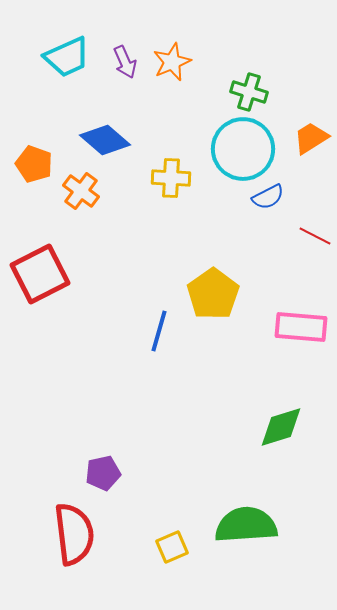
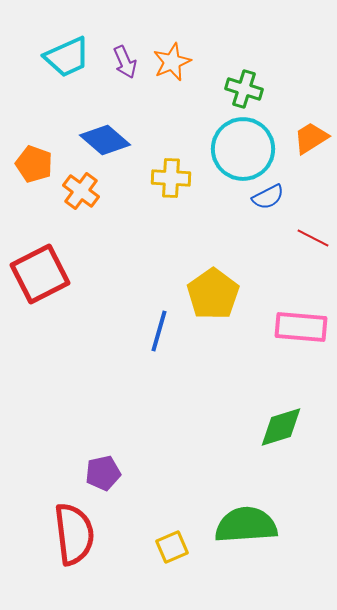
green cross: moved 5 px left, 3 px up
red line: moved 2 px left, 2 px down
